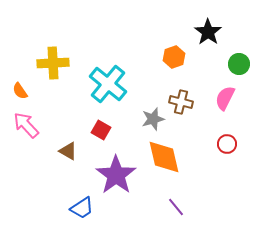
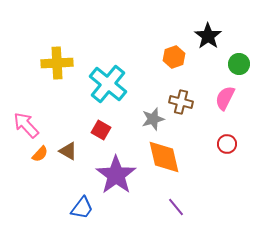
black star: moved 4 px down
yellow cross: moved 4 px right
orange semicircle: moved 20 px right, 63 px down; rotated 102 degrees counterclockwise
blue trapezoid: rotated 20 degrees counterclockwise
